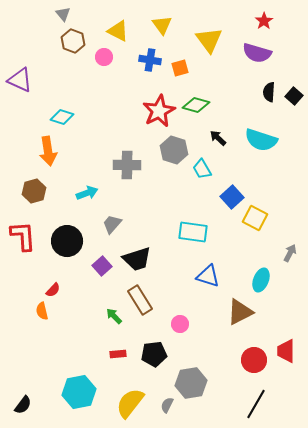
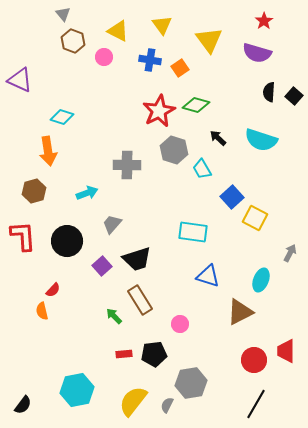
orange square at (180, 68): rotated 18 degrees counterclockwise
red rectangle at (118, 354): moved 6 px right
cyan hexagon at (79, 392): moved 2 px left, 2 px up
yellow semicircle at (130, 403): moved 3 px right, 2 px up
